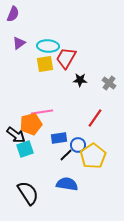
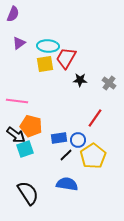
pink line: moved 25 px left, 11 px up; rotated 15 degrees clockwise
orange pentagon: moved 2 px down; rotated 30 degrees clockwise
blue circle: moved 5 px up
